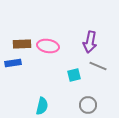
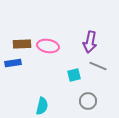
gray circle: moved 4 px up
